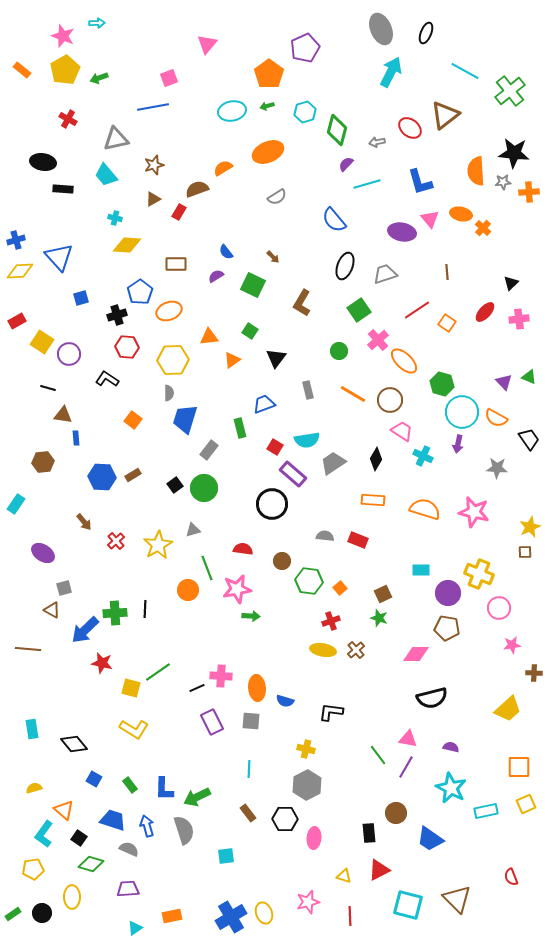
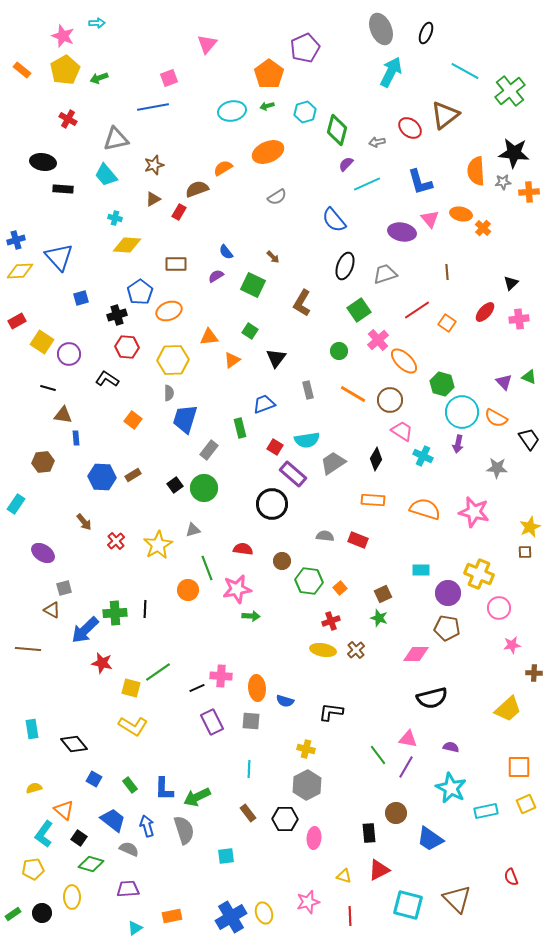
cyan line at (367, 184): rotated 8 degrees counterclockwise
yellow L-shape at (134, 729): moved 1 px left, 3 px up
blue trapezoid at (113, 820): rotated 20 degrees clockwise
